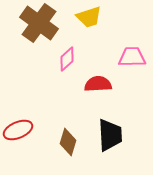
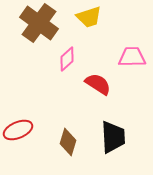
red semicircle: rotated 36 degrees clockwise
black trapezoid: moved 3 px right, 2 px down
